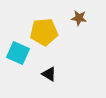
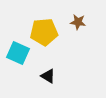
brown star: moved 1 px left, 4 px down
black triangle: moved 1 px left, 2 px down
